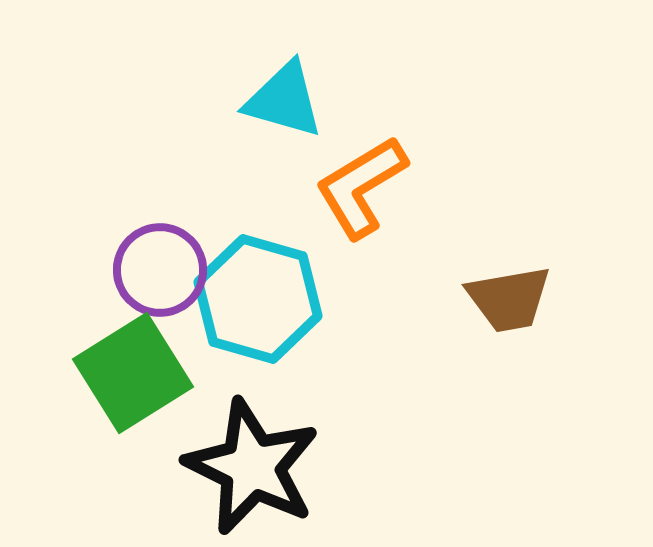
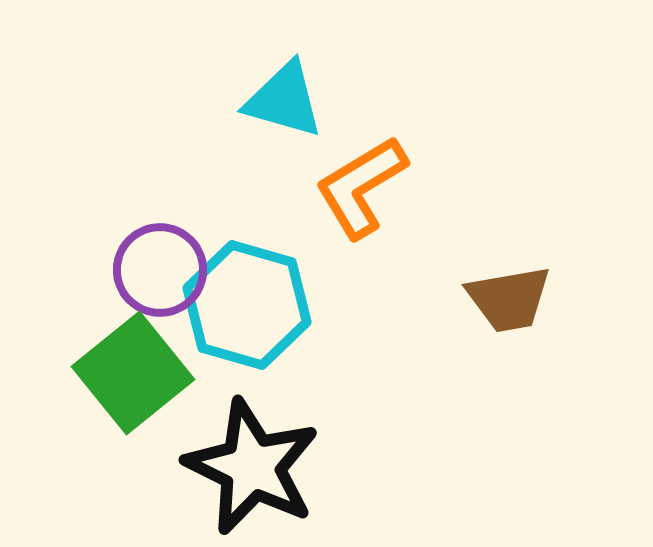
cyan hexagon: moved 11 px left, 6 px down
green square: rotated 7 degrees counterclockwise
